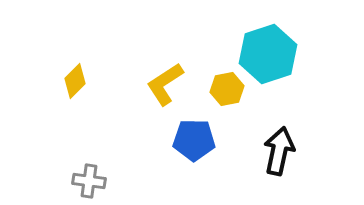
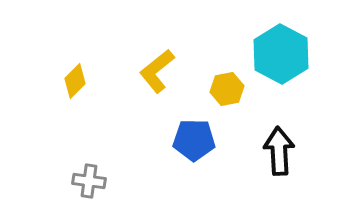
cyan hexagon: moved 13 px right; rotated 14 degrees counterclockwise
yellow L-shape: moved 8 px left, 13 px up; rotated 6 degrees counterclockwise
black arrow: rotated 15 degrees counterclockwise
